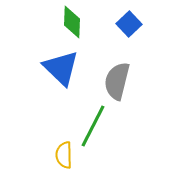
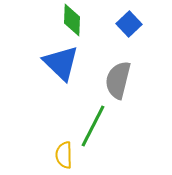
green diamond: moved 2 px up
blue triangle: moved 5 px up
gray semicircle: moved 1 px right, 1 px up
